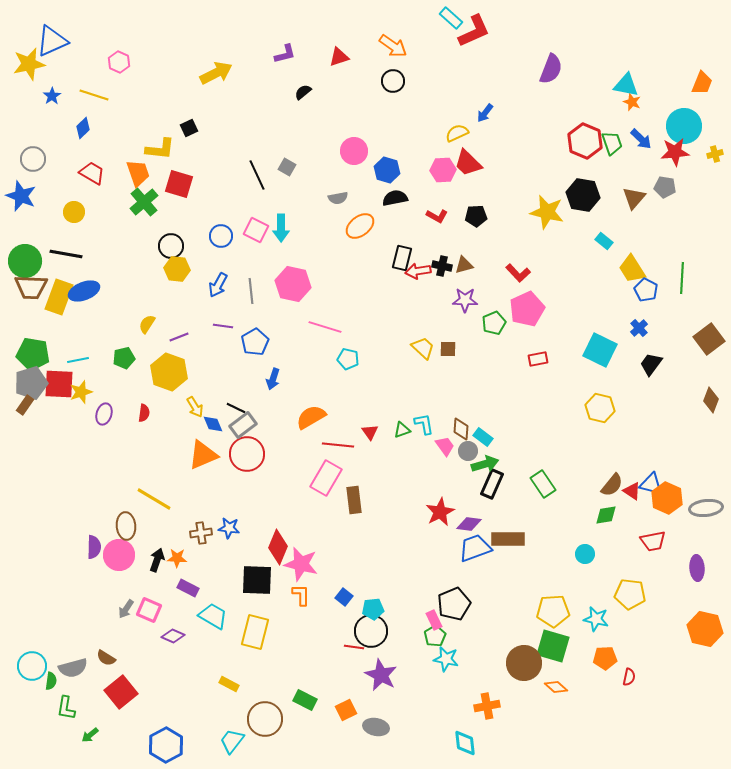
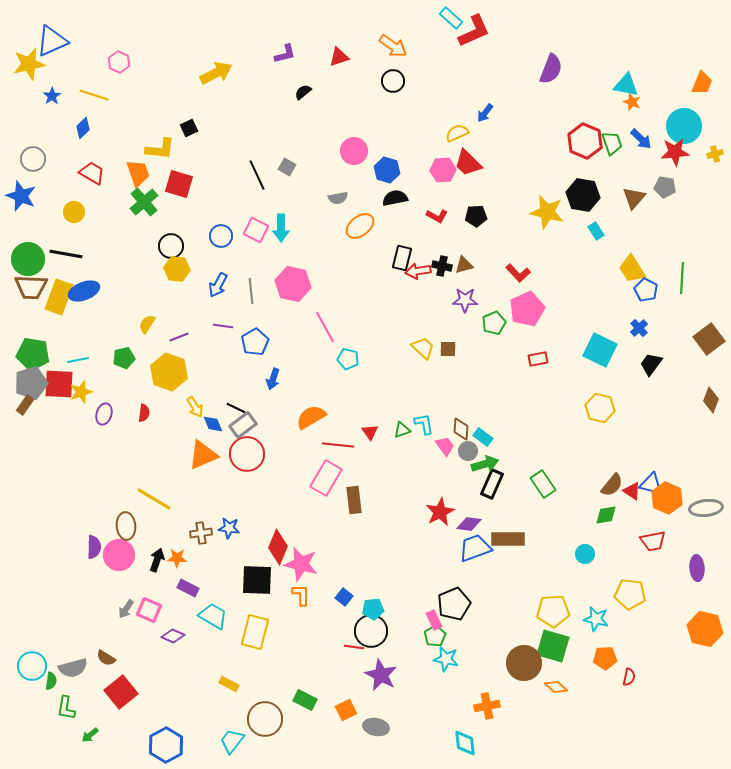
cyan rectangle at (604, 241): moved 8 px left, 10 px up; rotated 18 degrees clockwise
green circle at (25, 261): moved 3 px right, 2 px up
pink line at (325, 327): rotated 44 degrees clockwise
